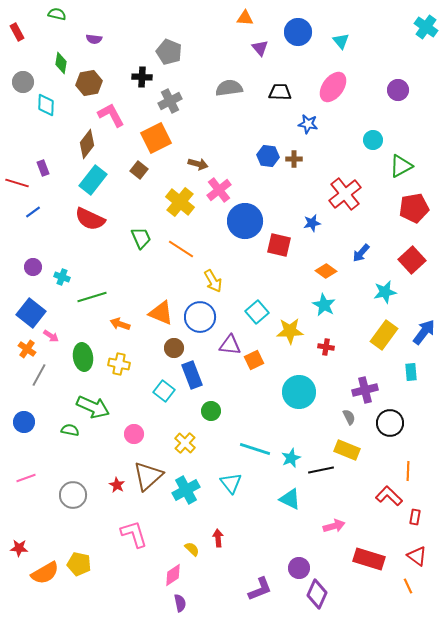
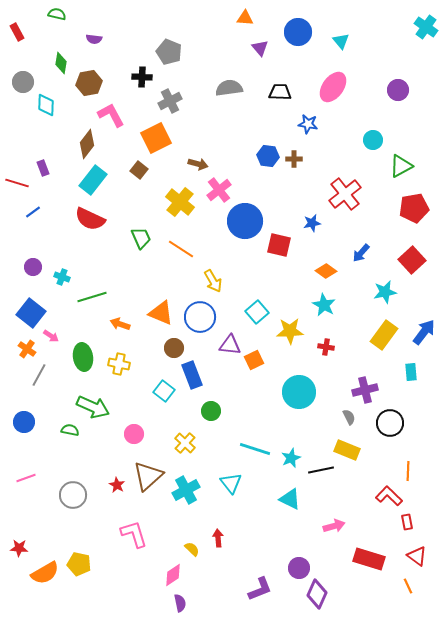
red rectangle at (415, 517): moved 8 px left, 5 px down; rotated 21 degrees counterclockwise
